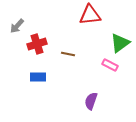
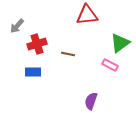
red triangle: moved 3 px left
blue rectangle: moved 5 px left, 5 px up
